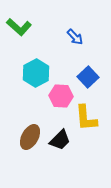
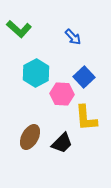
green L-shape: moved 2 px down
blue arrow: moved 2 px left
blue square: moved 4 px left
pink hexagon: moved 1 px right, 2 px up
black trapezoid: moved 2 px right, 3 px down
